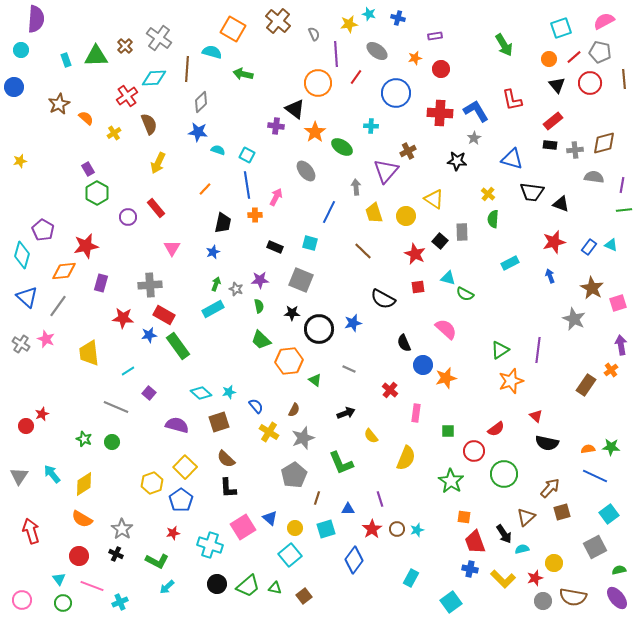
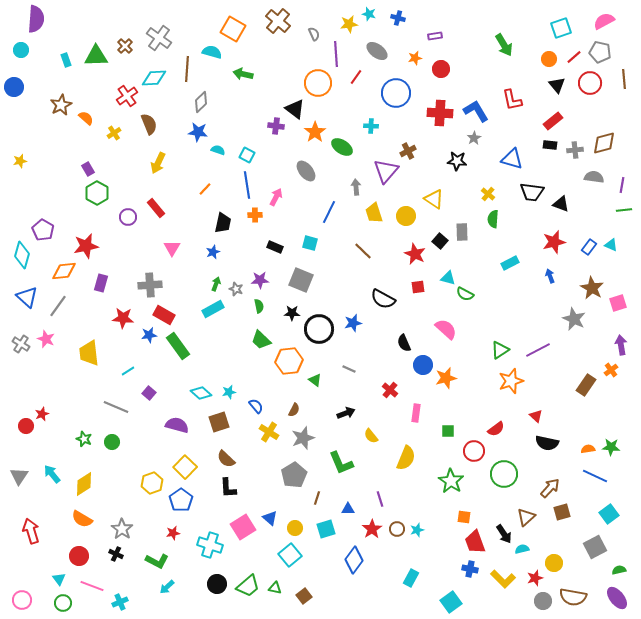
brown star at (59, 104): moved 2 px right, 1 px down
purple line at (538, 350): rotated 55 degrees clockwise
